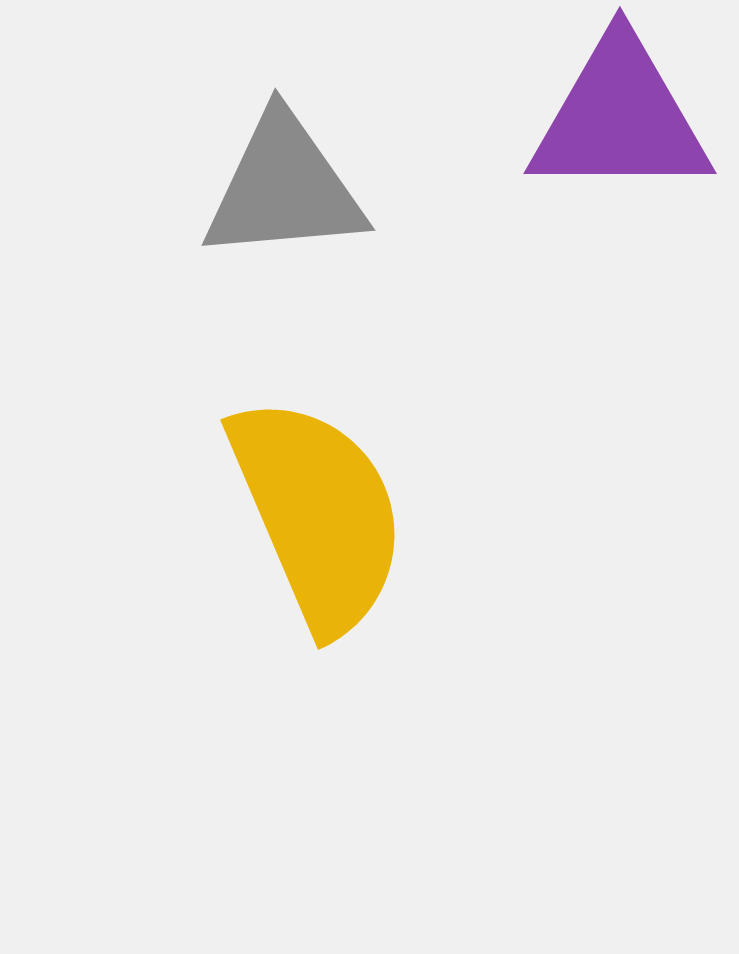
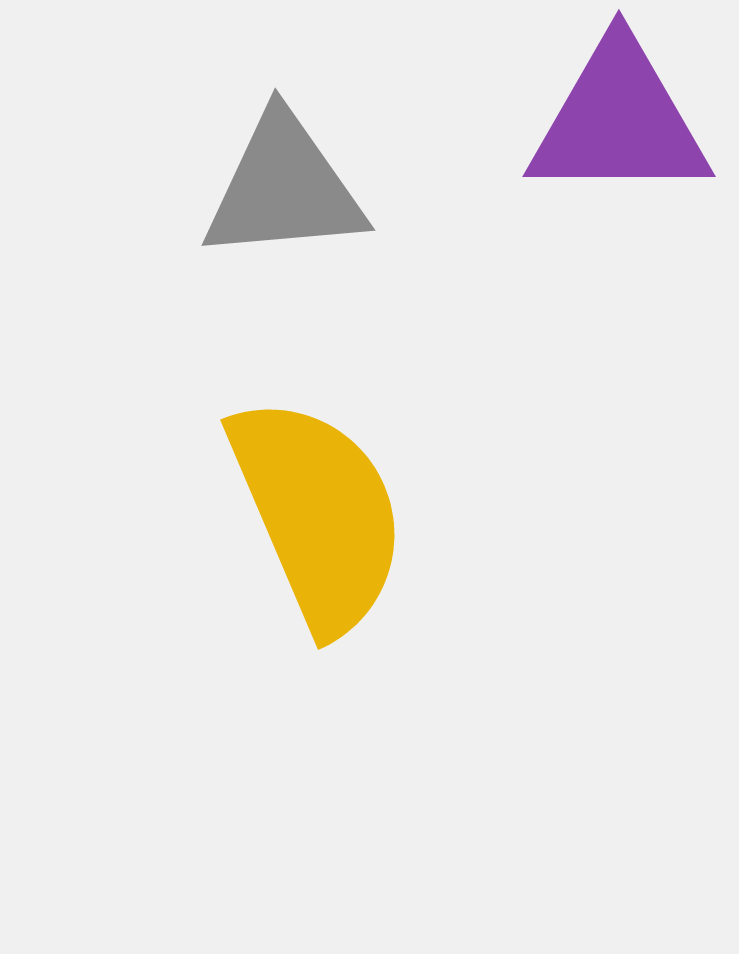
purple triangle: moved 1 px left, 3 px down
